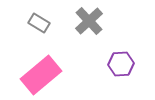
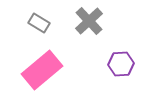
pink rectangle: moved 1 px right, 5 px up
